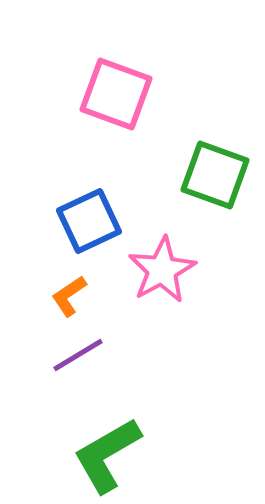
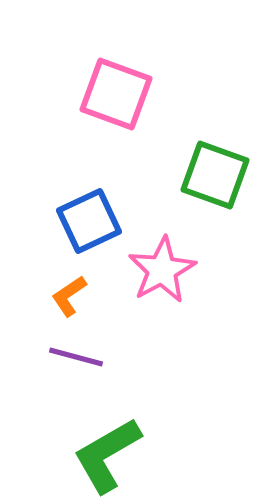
purple line: moved 2 px left, 2 px down; rotated 46 degrees clockwise
